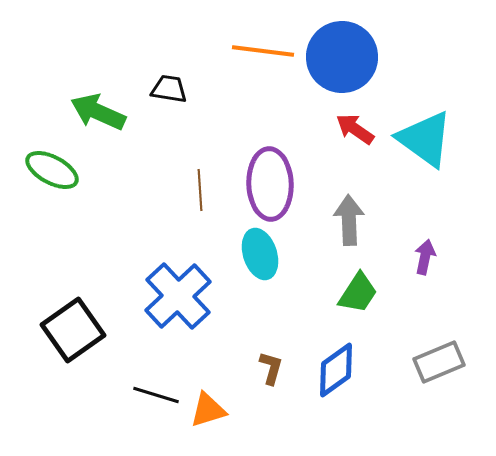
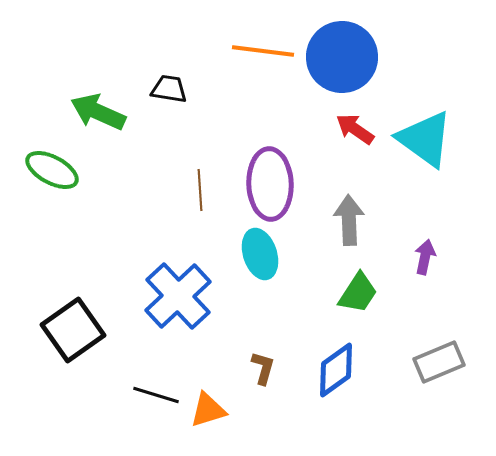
brown L-shape: moved 8 px left
